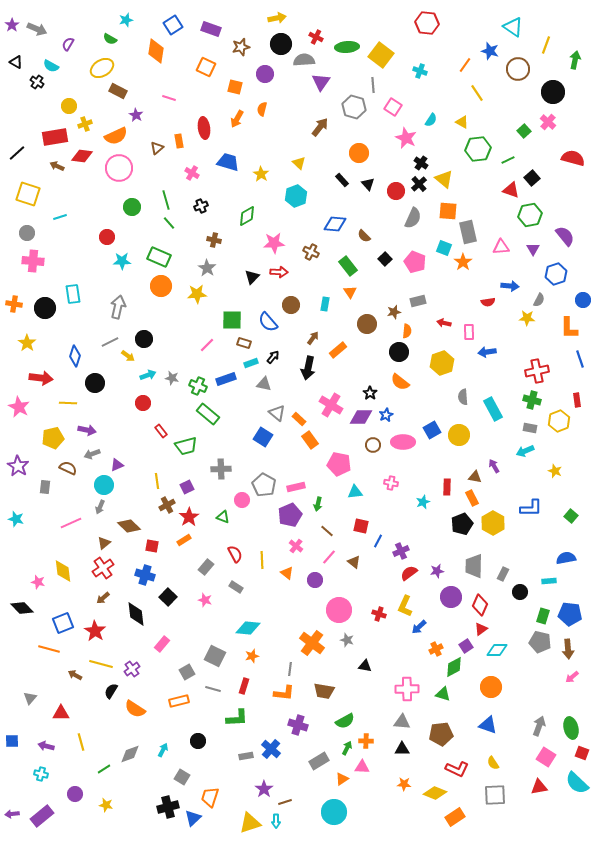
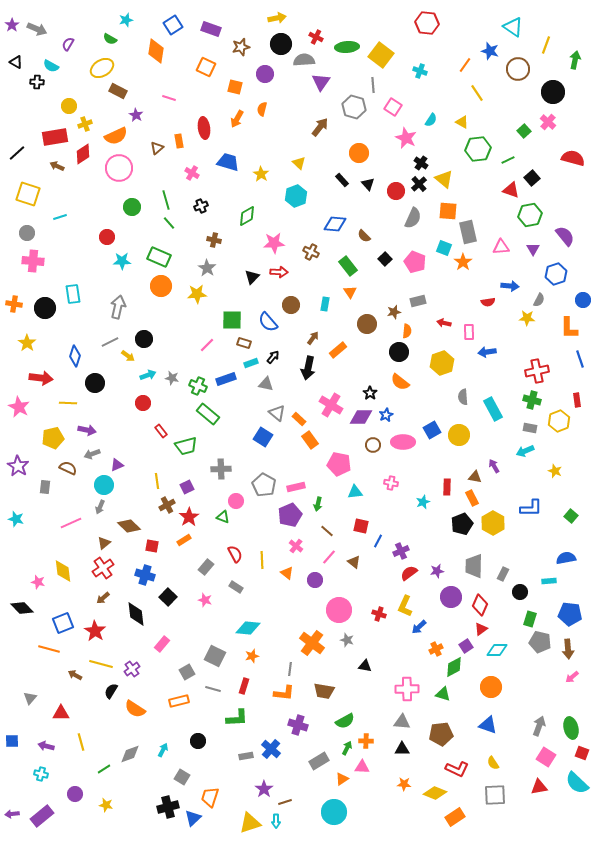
black cross at (37, 82): rotated 32 degrees counterclockwise
red diamond at (82, 156): moved 1 px right, 2 px up; rotated 40 degrees counterclockwise
gray triangle at (264, 384): moved 2 px right
pink circle at (242, 500): moved 6 px left, 1 px down
green rectangle at (543, 616): moved 13 px left, 3 px down
